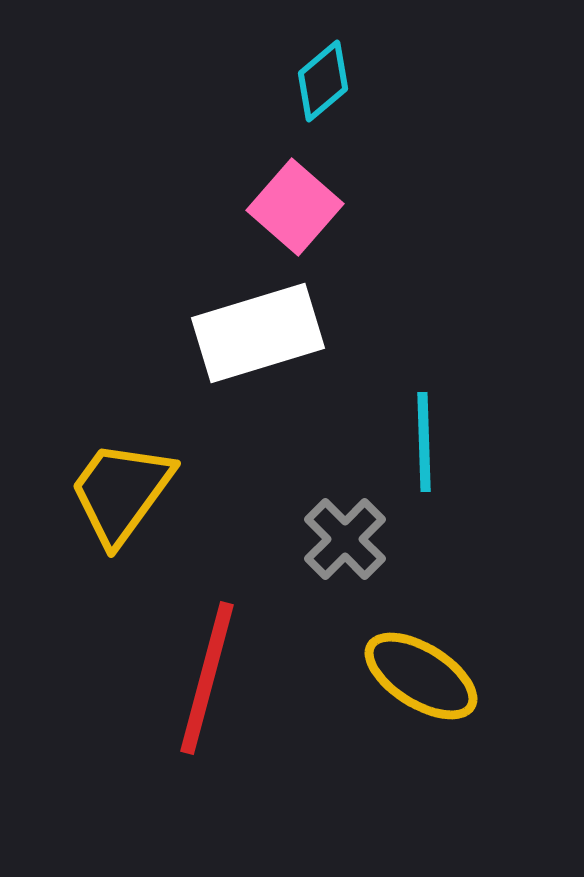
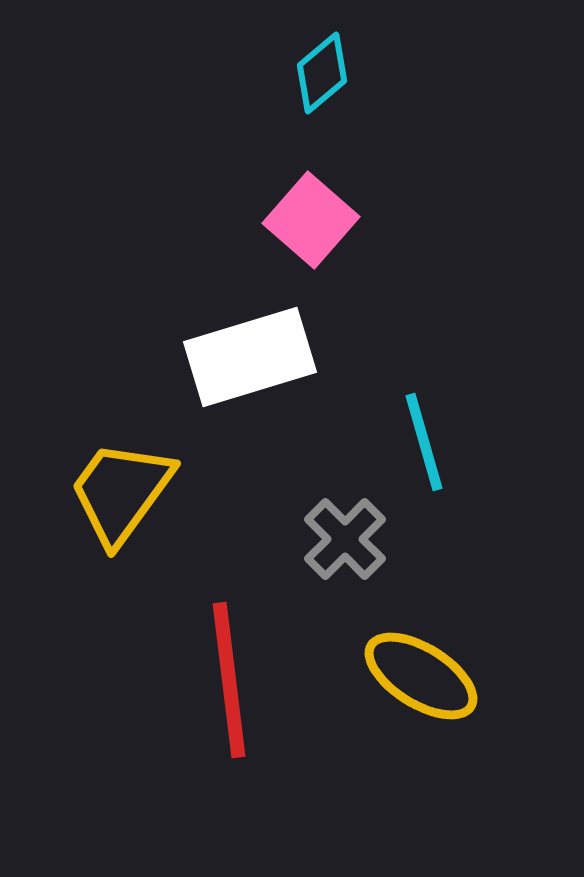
cyan diamond: moved 1 px left, 8 px up
pink square: moved 16 px right, 13 px down
white rectangle: moved 8 px left, 24 px down
cyan line: rotated 14 degrees counterclockwise
red line: moved 22 px right, 2 px down; rotated 22 degrees counterclockwise
